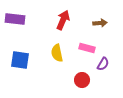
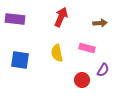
red arrow: moved 2 px left, 3 px up
purple semicircle: moved 6 px down
